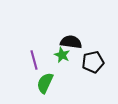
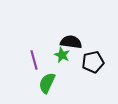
green semicircle: moved 2 px right
